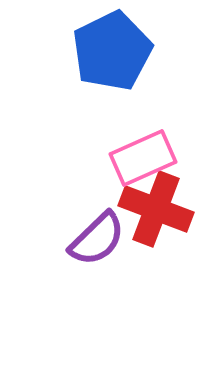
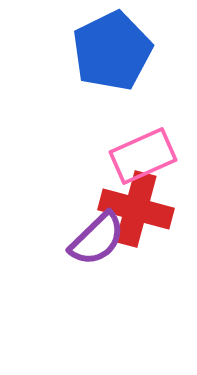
pink rectangle: moved 2 px up
red cross: moved 20 px left; rotated 6 degrees counterclockwise
